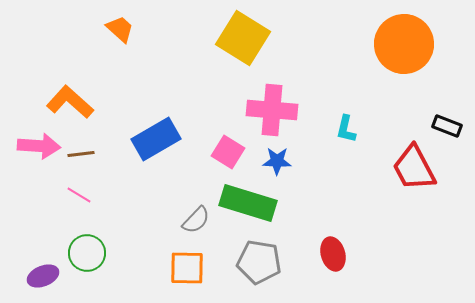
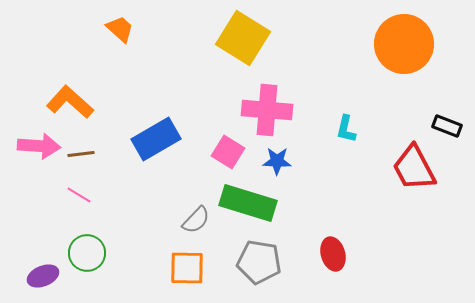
pink cross: moved 5 px left
